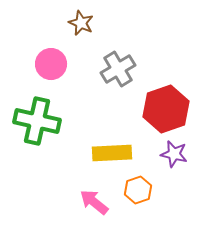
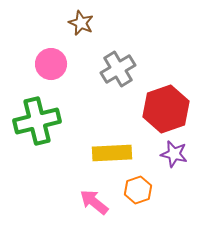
green cross: rotated 27 degrees counterclockwise
